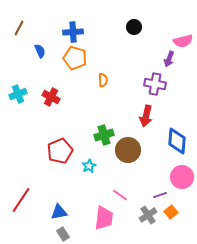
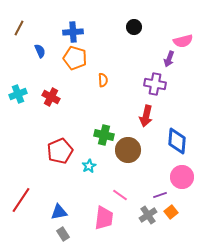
green cross: rotated 30 degrees clockwise
